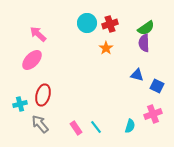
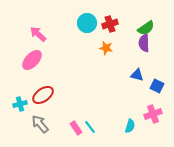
orange star: rotated 24 degrees counterclockwise
red ellipse: rotated 40 degrees clockwise
cyan line: moved 6 px left
